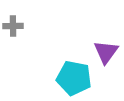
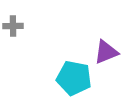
purple triangle: rotated 32 degrees clockwise
